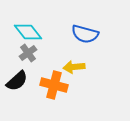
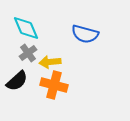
cyan diamond: moved 2 px left, 4 px up; rotated 16 degrees clockwise
yellow arrow: moved 24 px left, 5 px up
